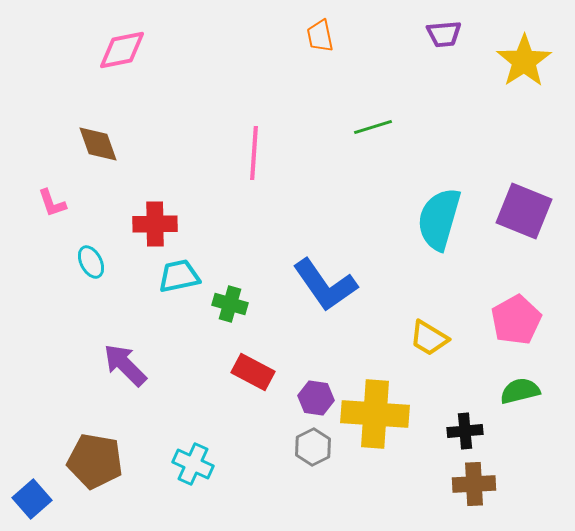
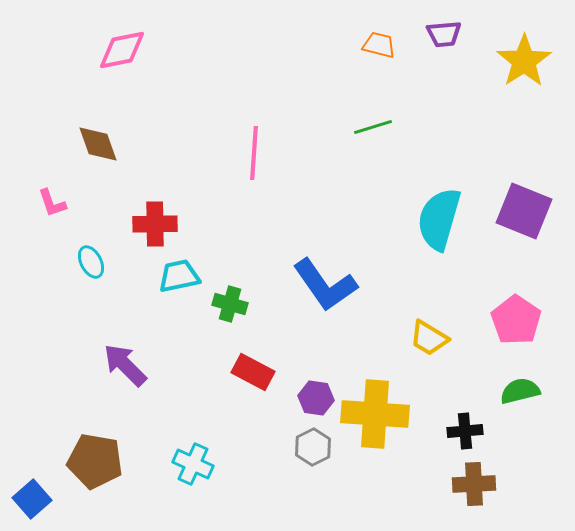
orange trapezoid: moved 59 px right, 9 px down; rotated 116 degrees clockwise
pink pentagon: rotated 9 degrees counterclockwise
